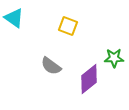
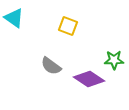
green star: moved 2 px down
purple diamond: rotated 72 degrees clockwise
